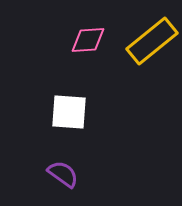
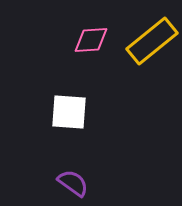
pink diamond: moved 3 px right
purple semicircle: moved 10 px right, 9 px down
